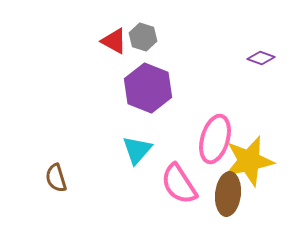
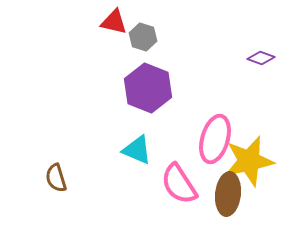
red triangle: moved 19 px up; rotated 16 degrees counterclockwise
cyan triangle: rotated 48 degrees counterclockwise
